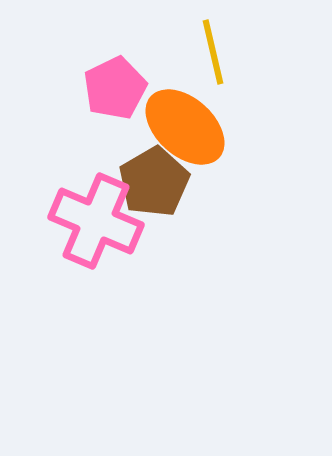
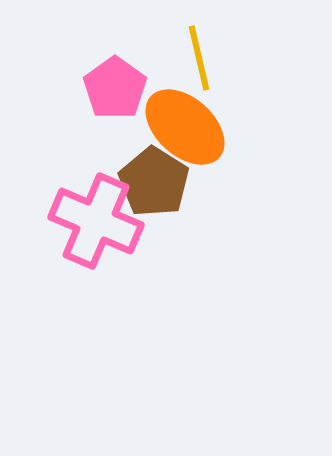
yellow line: moved 14 px left, 6 px down
pink pentagon: rotated 10 degrees counterclockwise
brown pentagon: rotated 10 degrees counterclockwise
